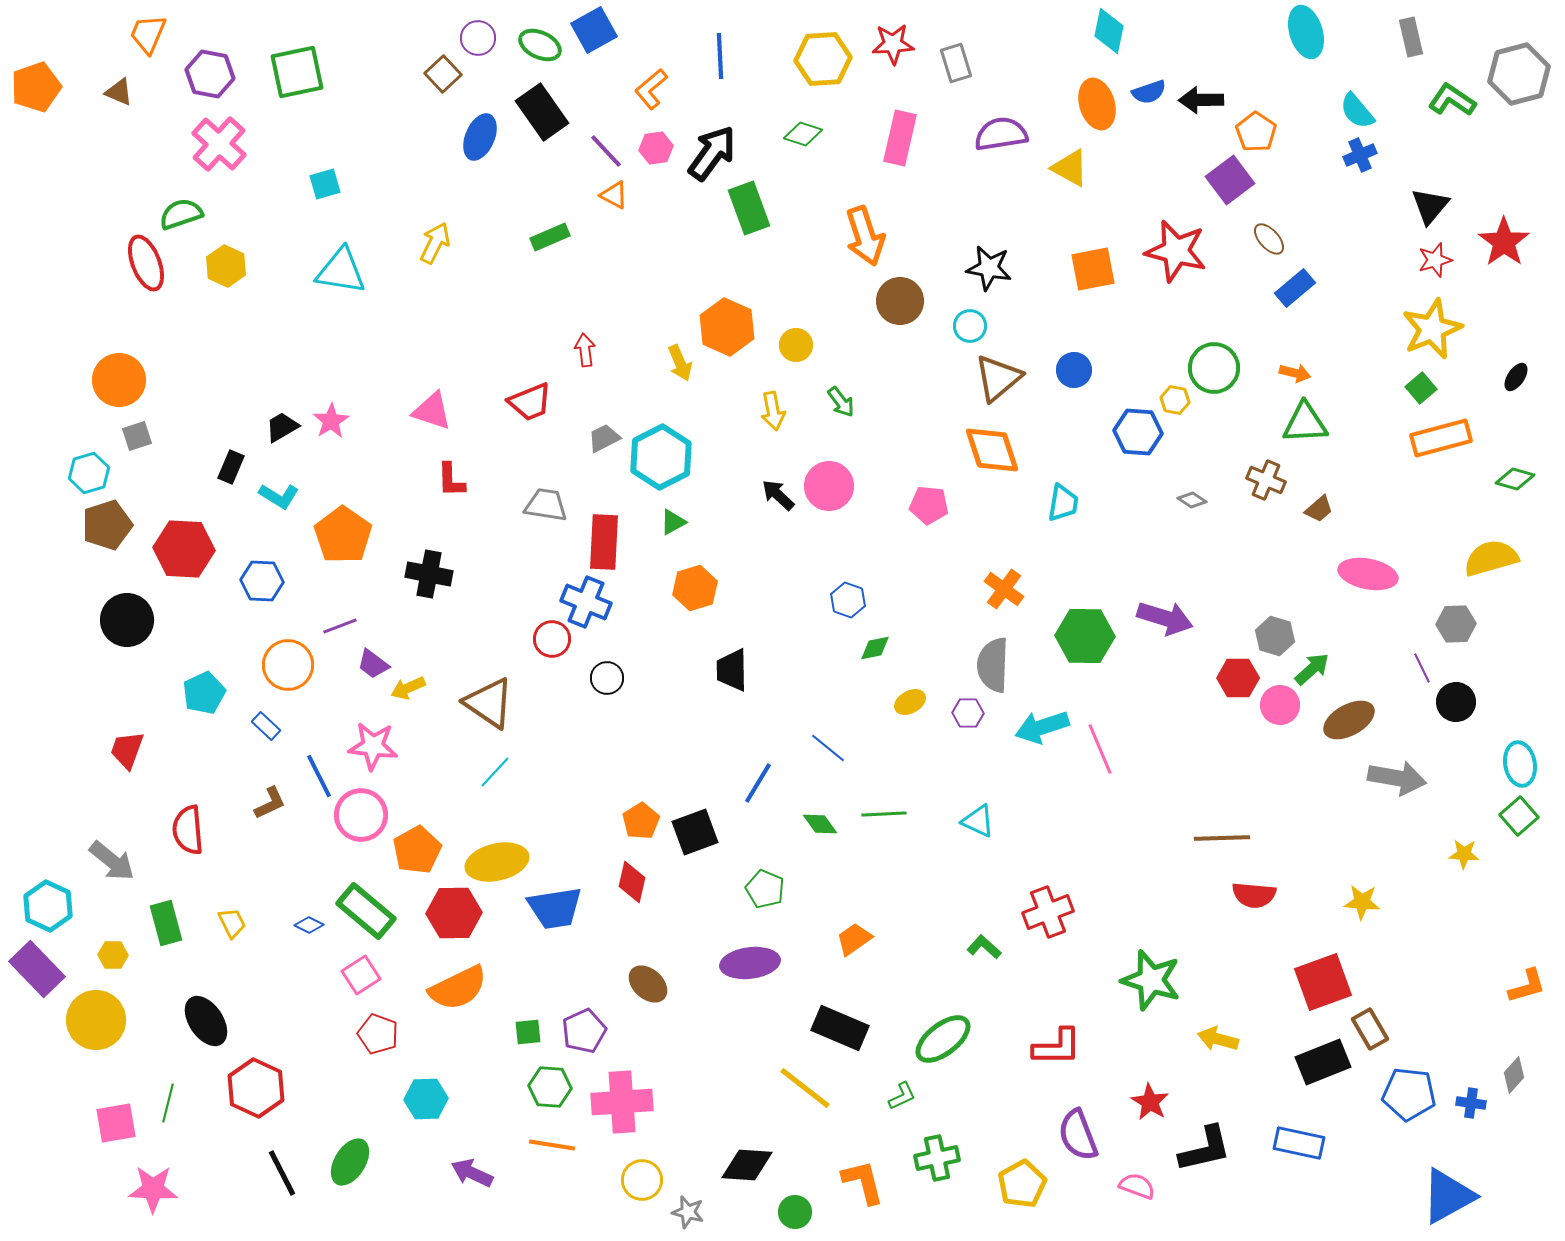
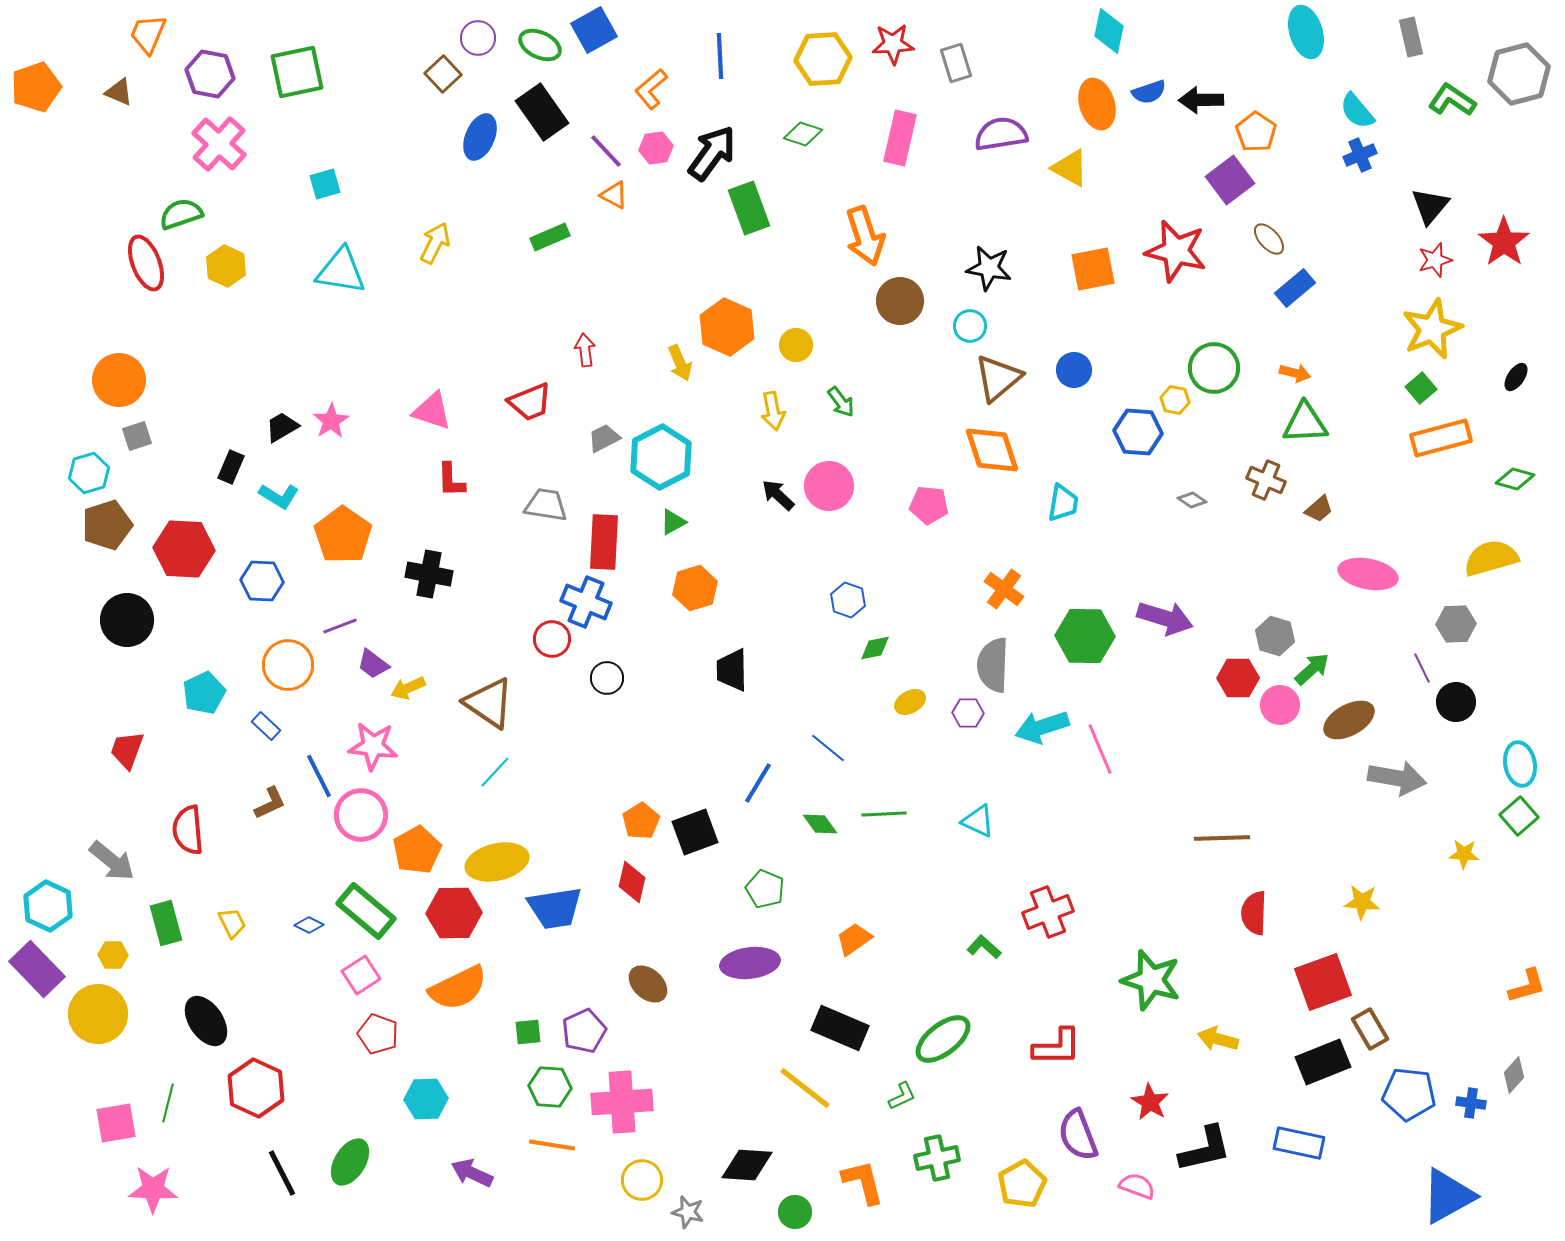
red semicircle at (1254, 895): moved 18 px down; rotated 87 degrees clockwise
yellow circle at (96, 1020): moved 2 px right, 6 px up
